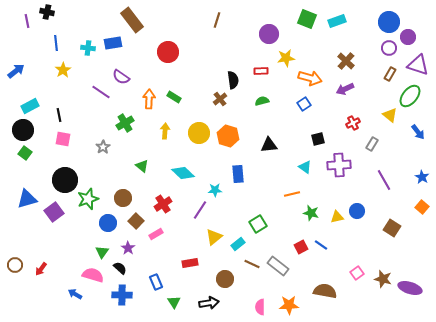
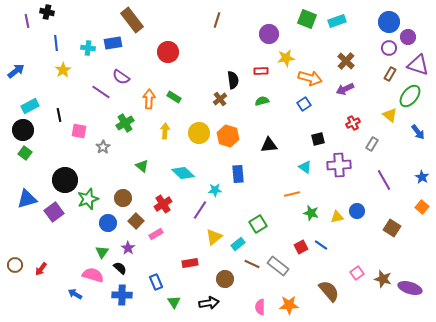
pink square at (63, 139): moved 16 px right, 8 px up
brown semicircle at (325, 291): moved 4 px right; rotated 40 degrees clockwise
